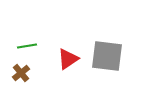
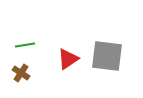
green line: moved 2 px left, 1 px up
brown cross: rotated 18 degrees counterclockwise
